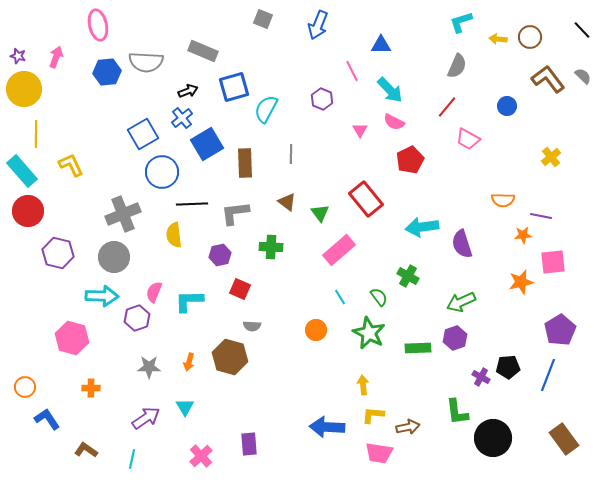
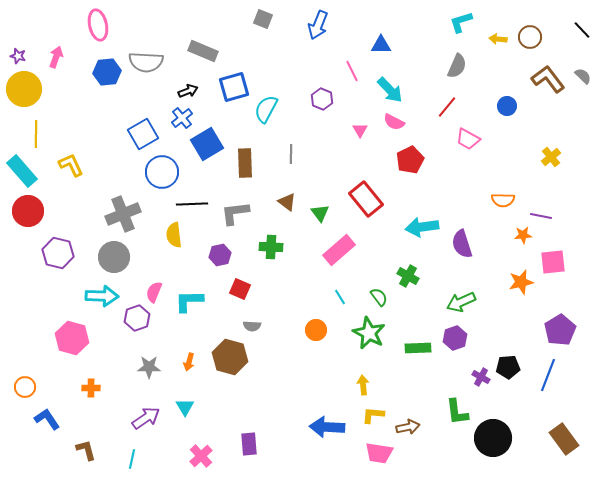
brown L-shape at (86, 450): rotated 40 degrees clockwise
